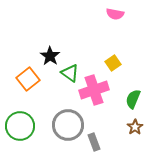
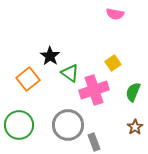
green semicircle: moved 7 px up
green circle: moved 1 px left, 1 px up
